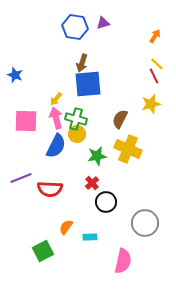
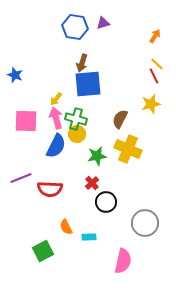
orange semicircle: rotated 63 degrees counterclockwise
cyan rectangle: moved 1 px left
